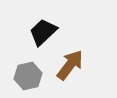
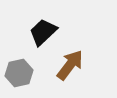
gray hexagon: moved 9 px left, 3 px up
